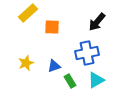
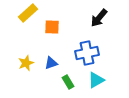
black arrow: moved 2 px right, 4 px up
blue triangle: moved 3 px left, 3 px up
green rectangle: moved 2 px left, 1 px down
